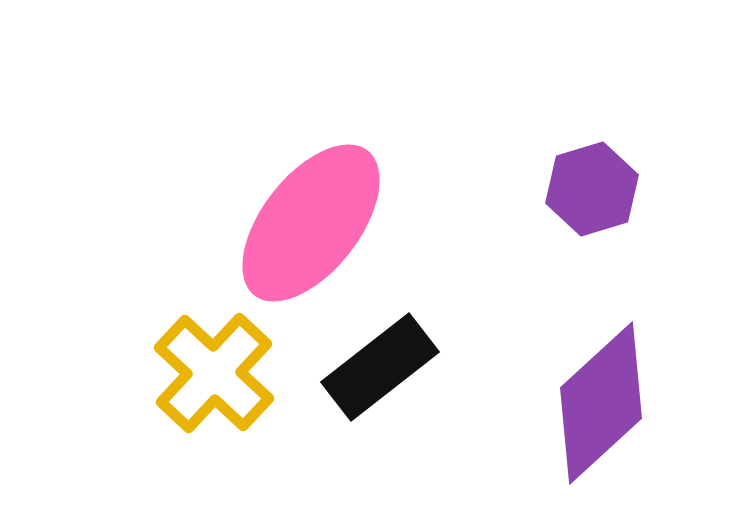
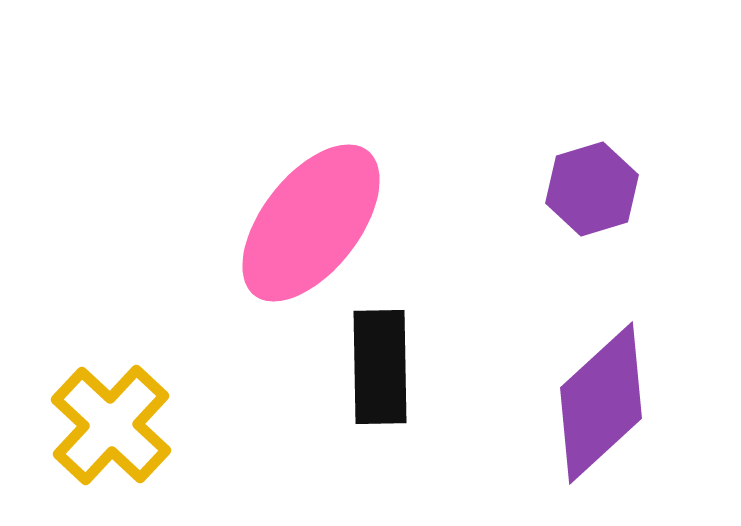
black rectangle: rotated 53 degrees counterclockwise
yellow cross: moved 103 px left, 52 px down
